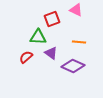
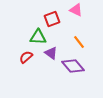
orange line: rotated 48 degrees clockwise
purple diamond: rotated 25 degrees clockwise
